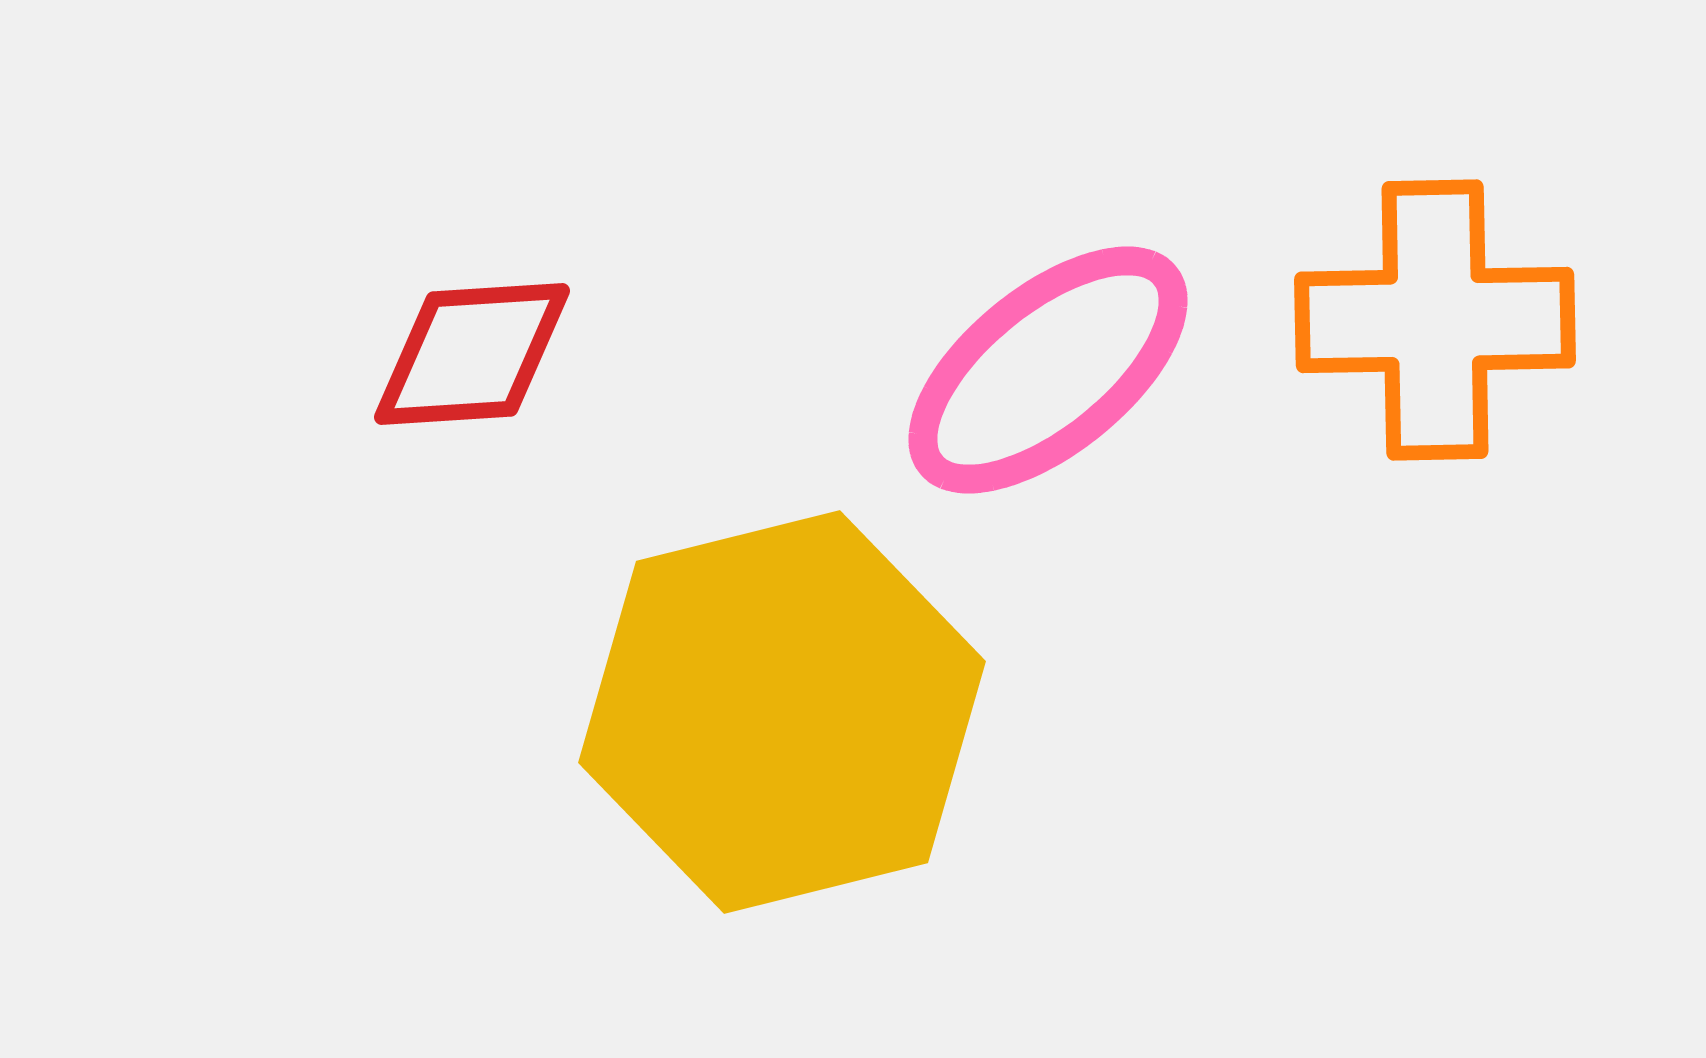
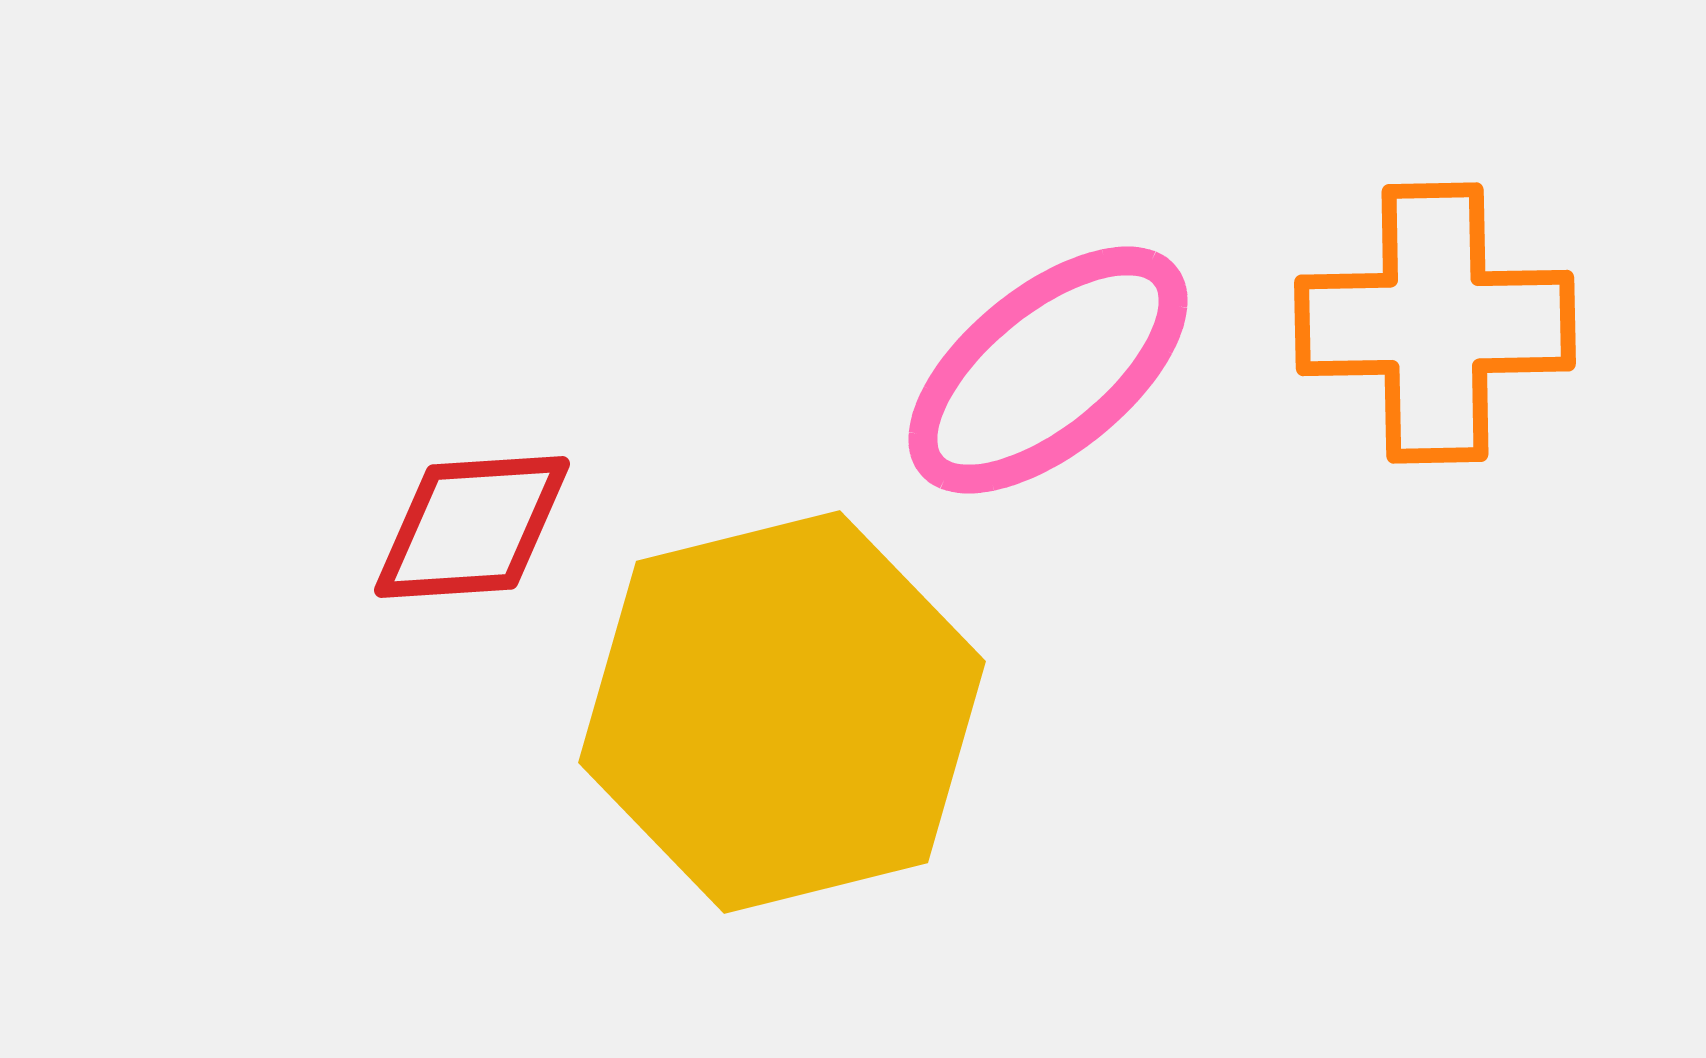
orange cross: moved 3 px down
red diamond: moved 173 px down
